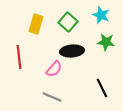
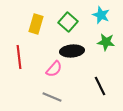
black line: moved 2 px left, 2 px up
